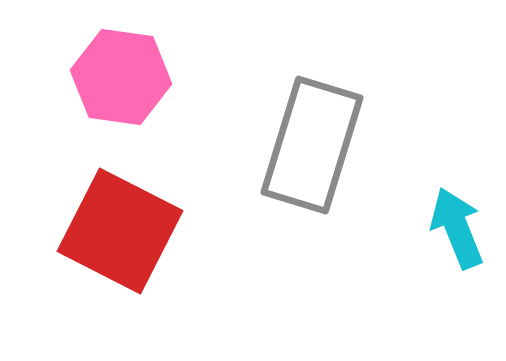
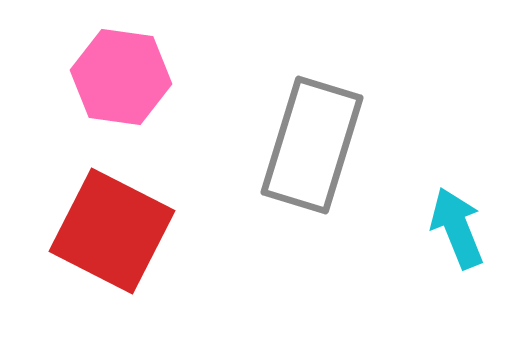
red square: moved 8 px left
